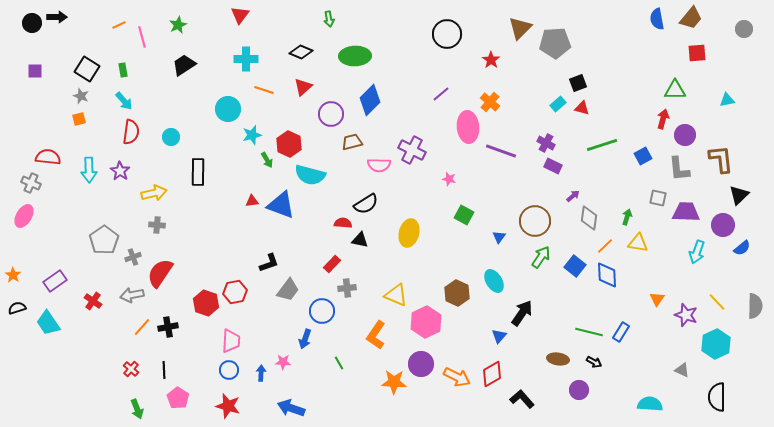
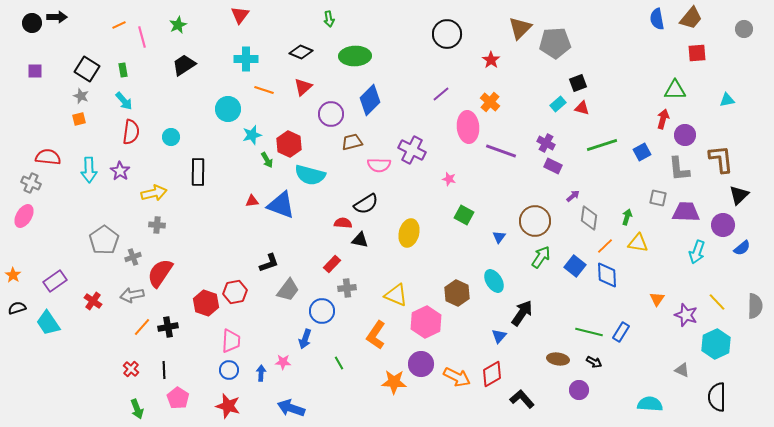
blue square at (643, 156): moved 1 px left, 4 px up
